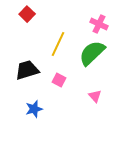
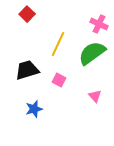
green semicircle: rotated 8 degrees clockwise
